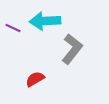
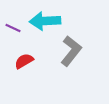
gray L-shape: moved 1 px left, 2 px down
red semicircle: moved 11 px left, 18 px up
